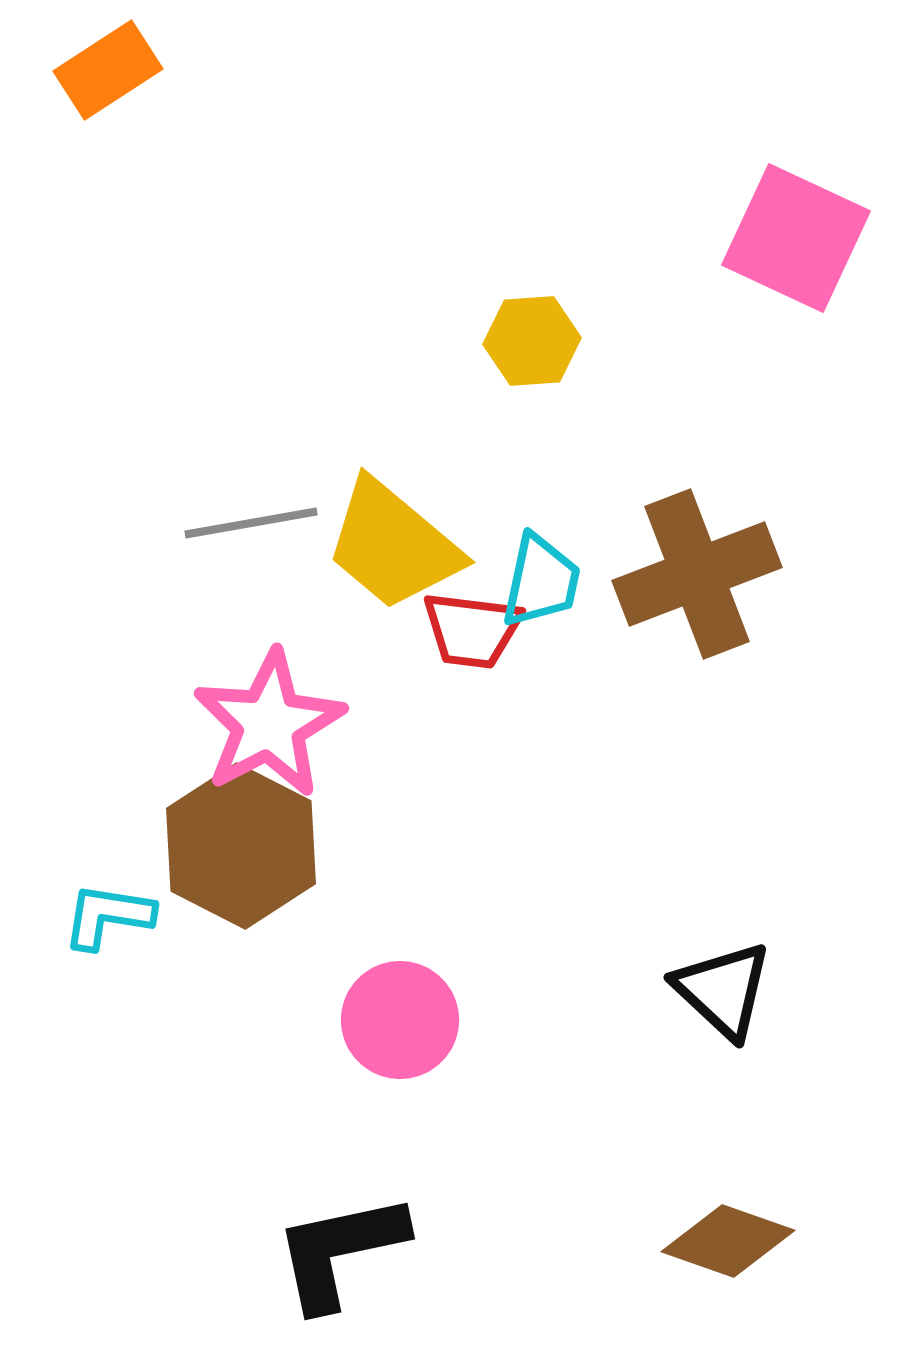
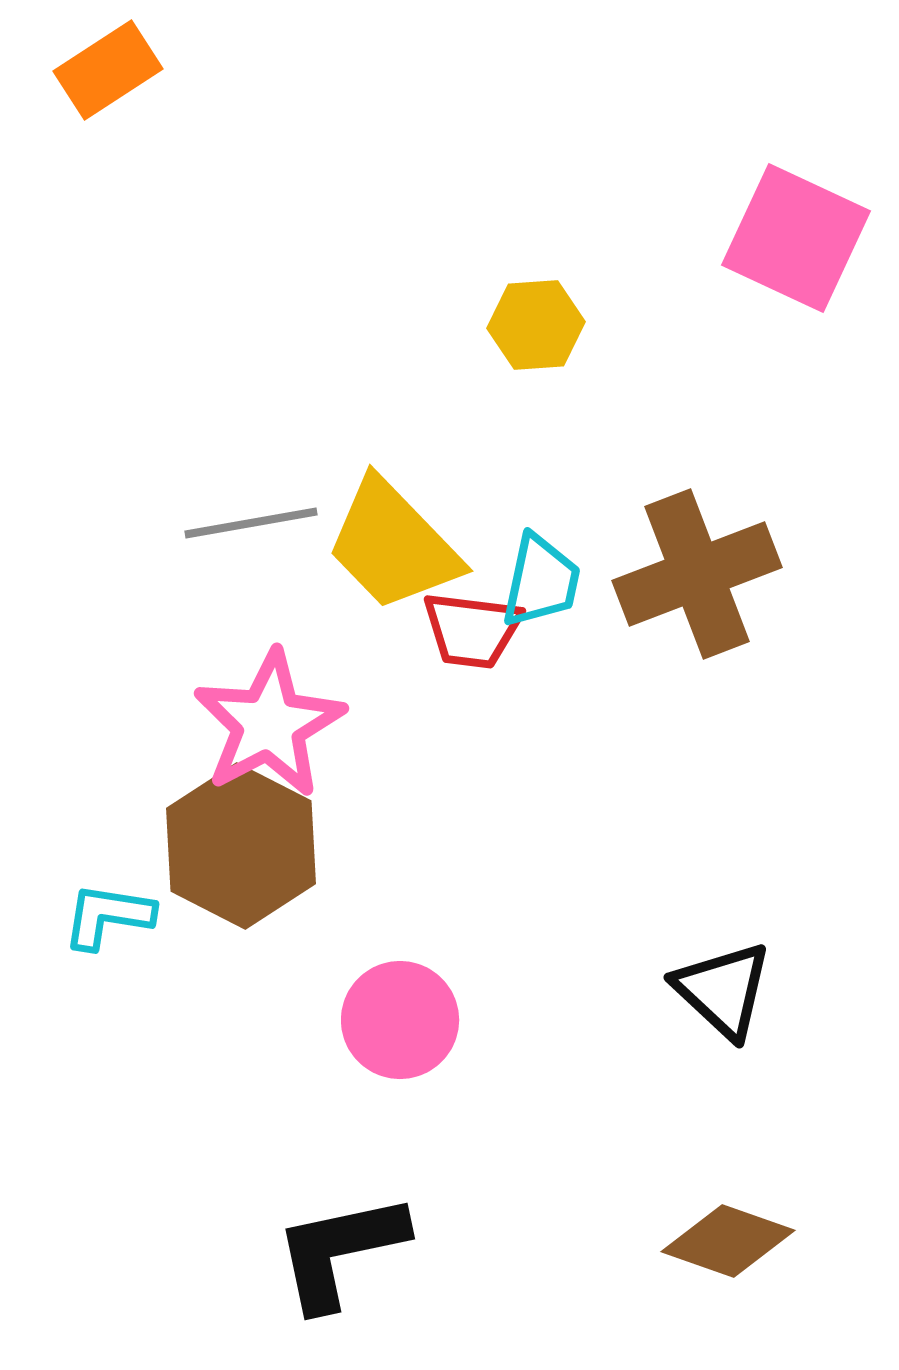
yellow hexagon: moved 4 px right, 16 px up
yellow trapezoid: rotated 6 degrees clockwise
